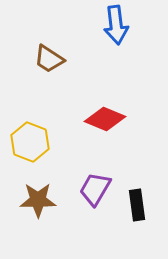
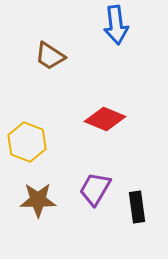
brown trapezoid: moved 1 px right, 3 px up
yellow hexagon: moved 3 px left
black rectangle: moved 2 px down
